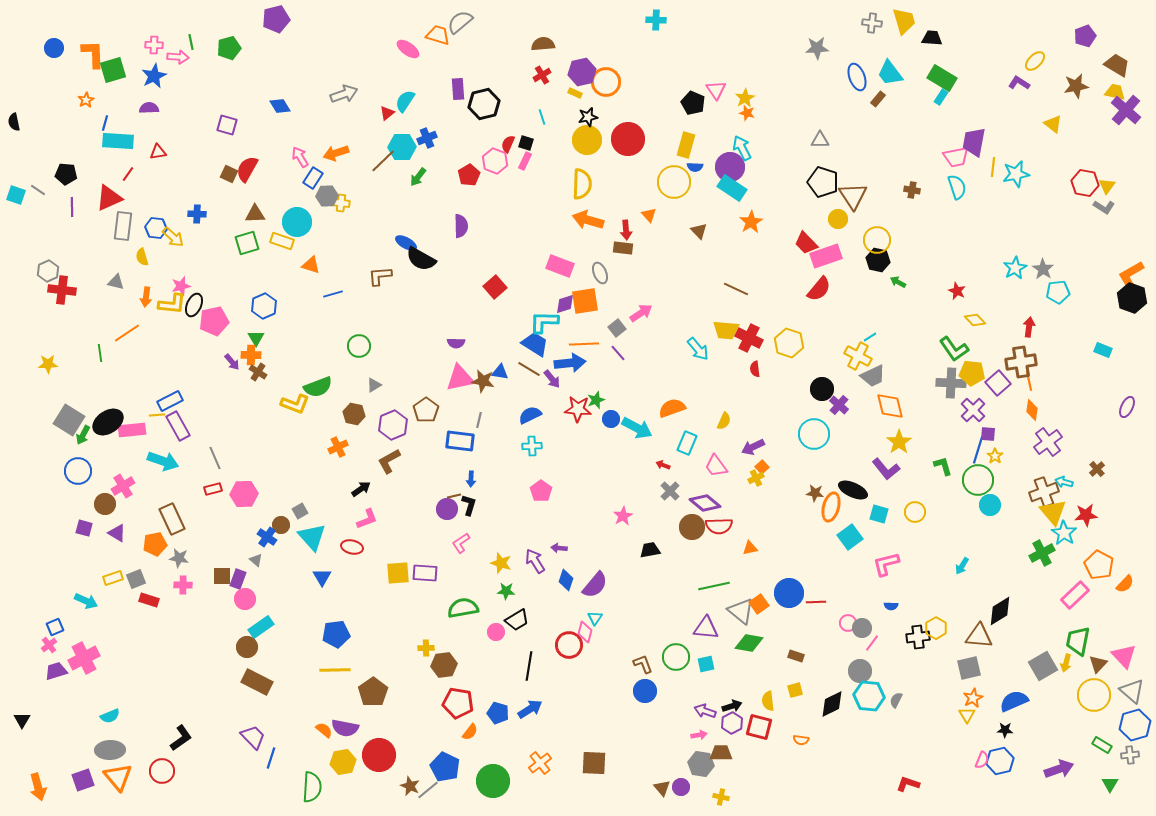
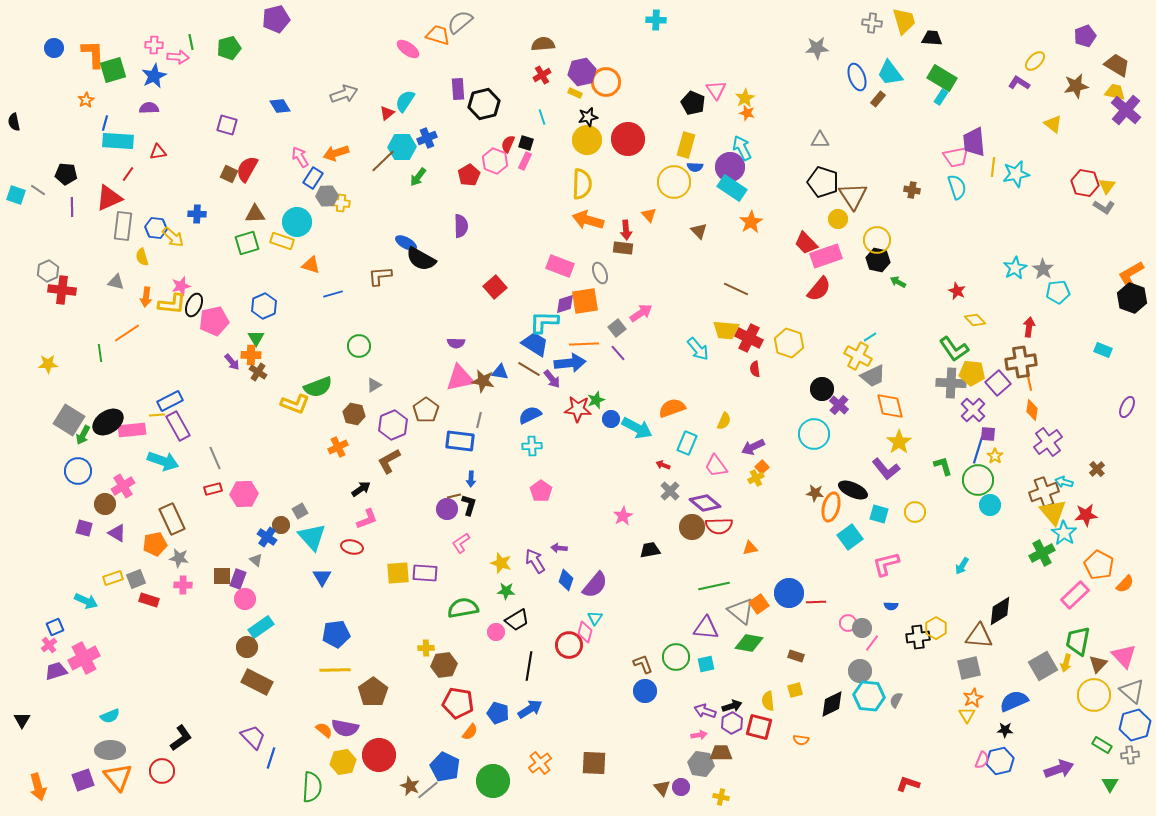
purple trapezoid at (974, 142): rotated 16 degrees counterclockwise
